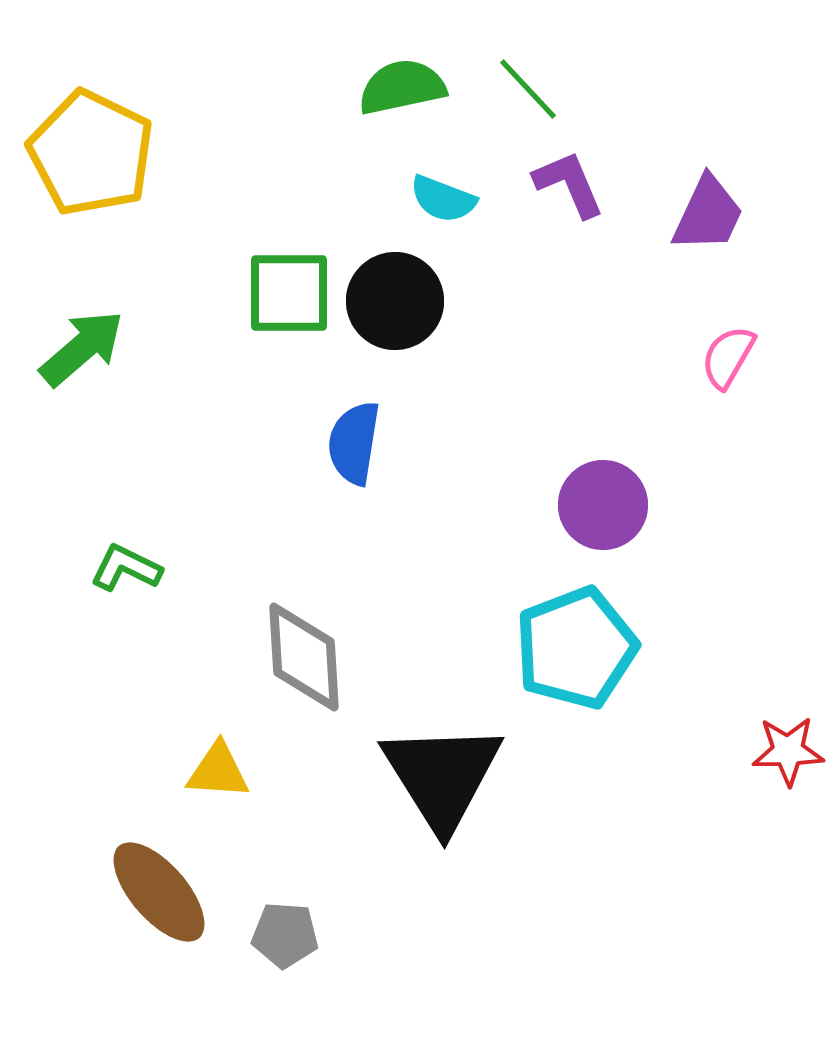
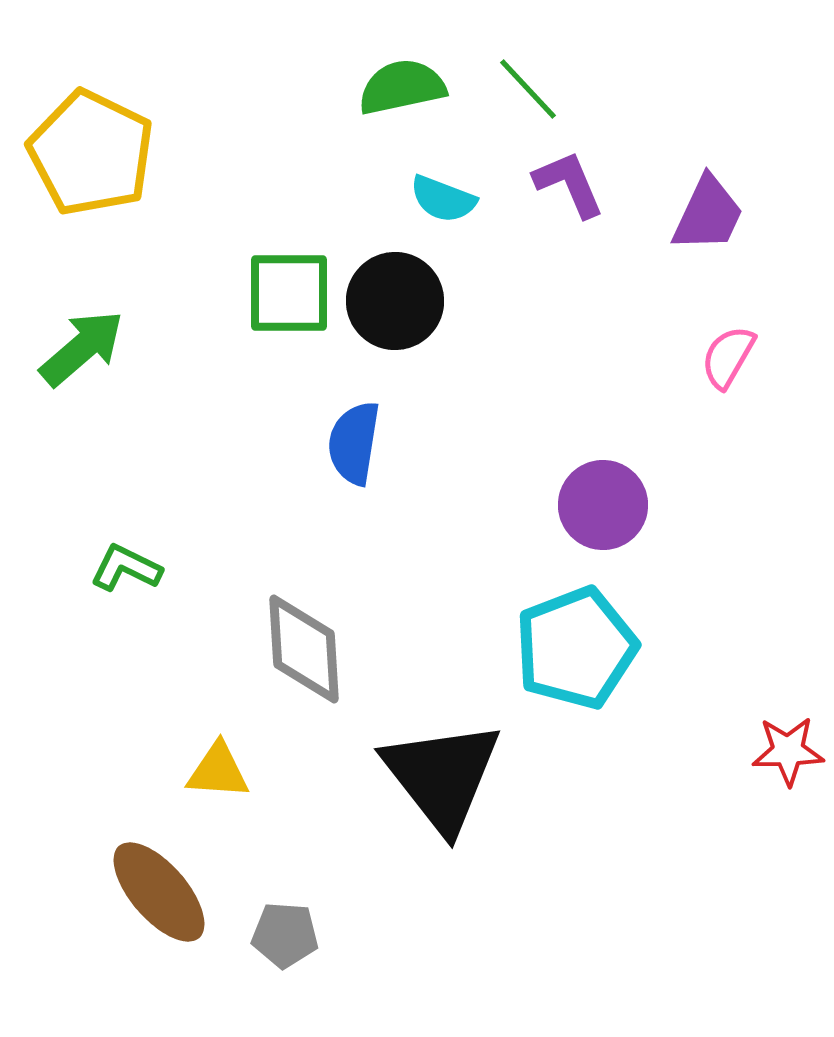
gray diamond: moved 8 px up
black triangle: rotated 6 degrees counterclockwise
